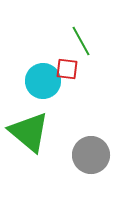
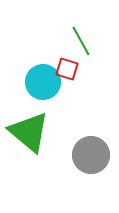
red square: rotated 10 degrees clockwise
cyan circle: moved 1 px down
